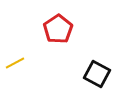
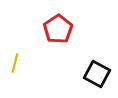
yellow line: rotated 48 degrees counterclockwise
